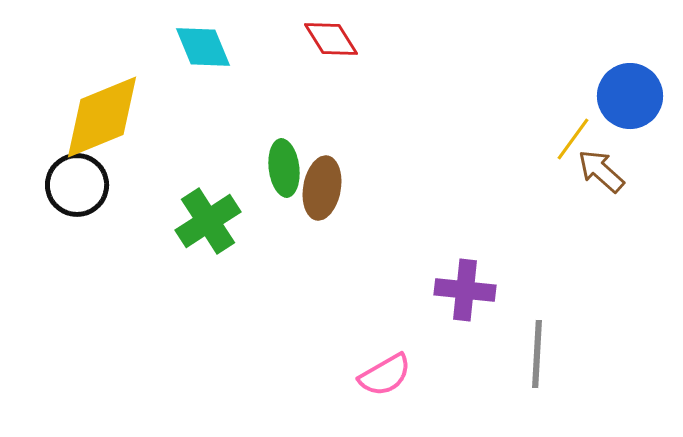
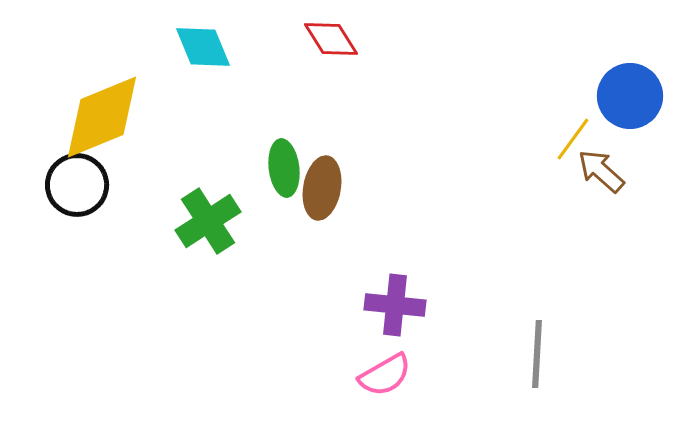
purple cross: moved 70 px left, 15 px down
